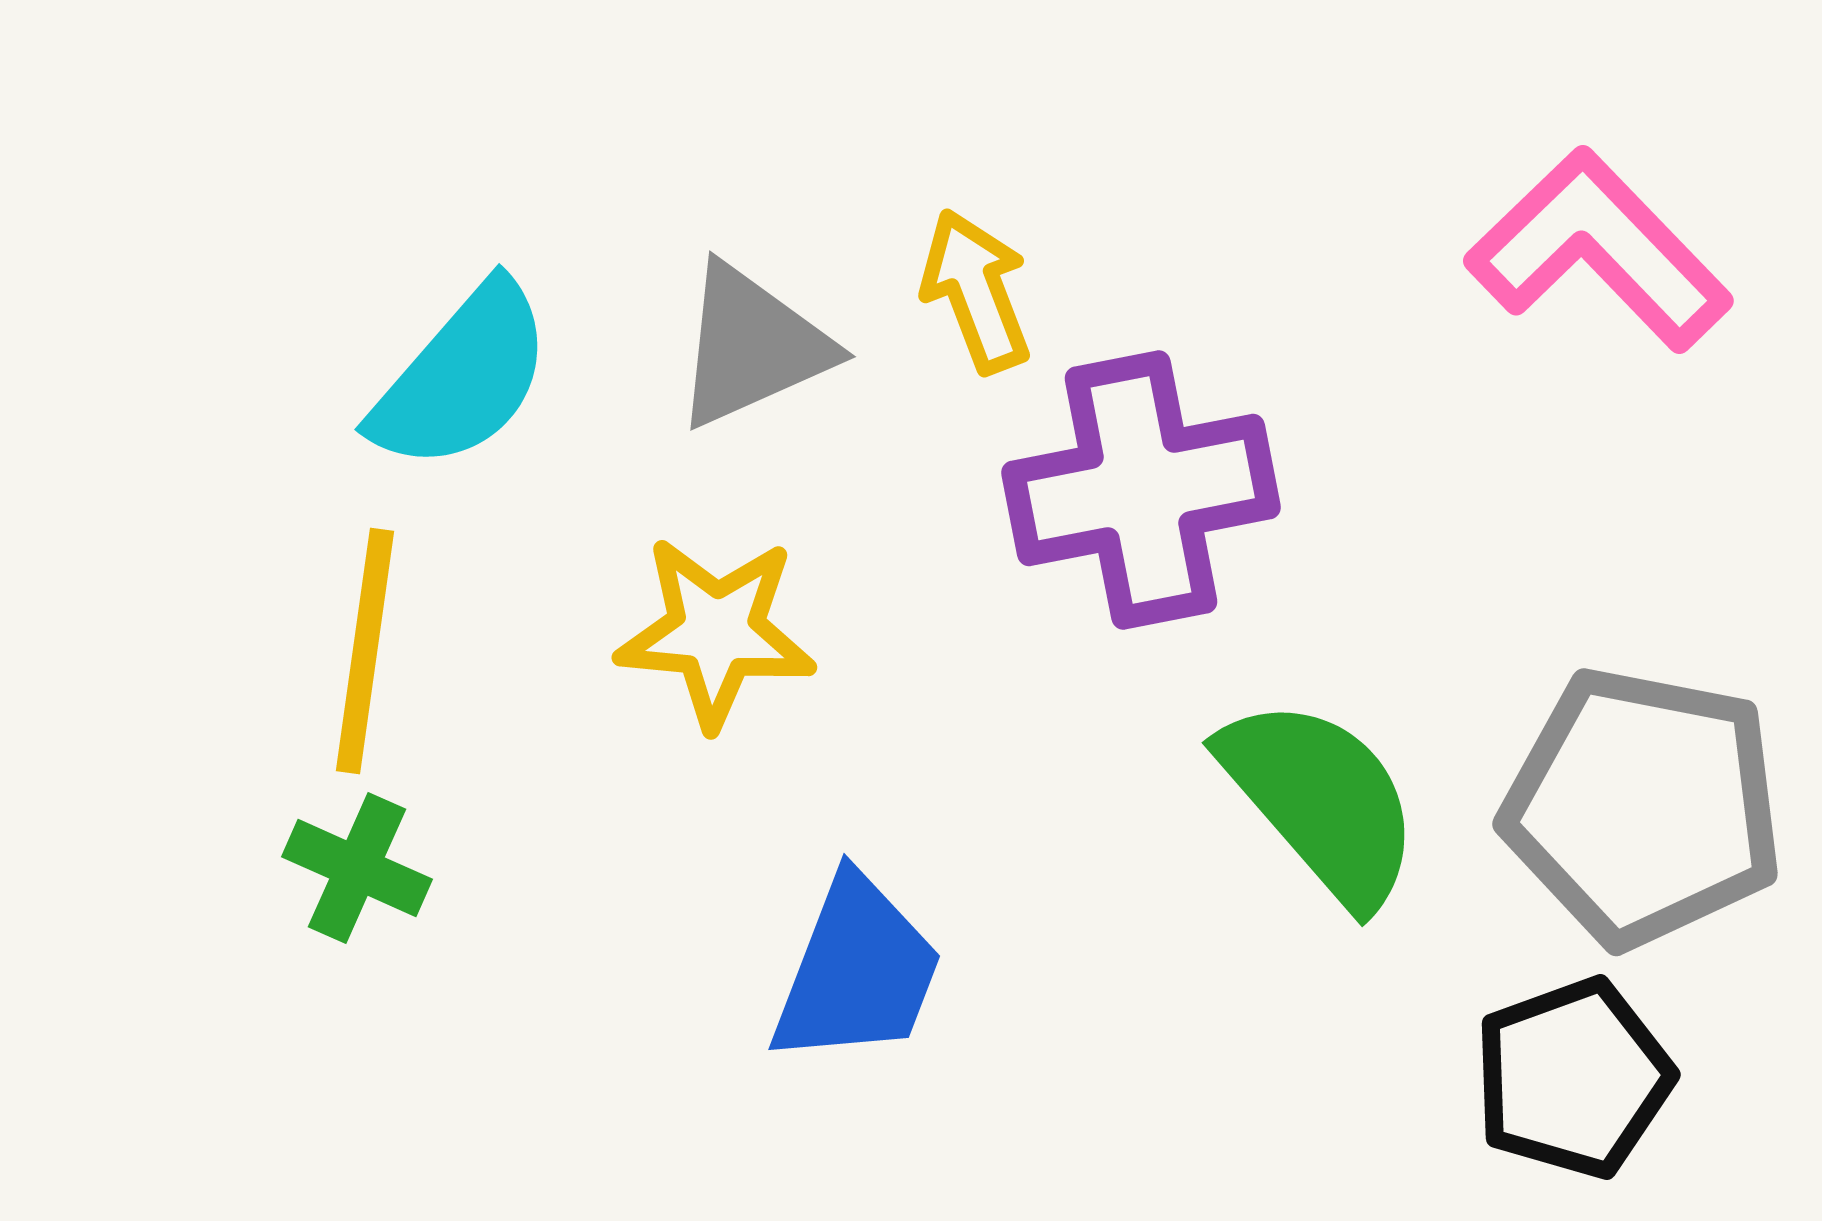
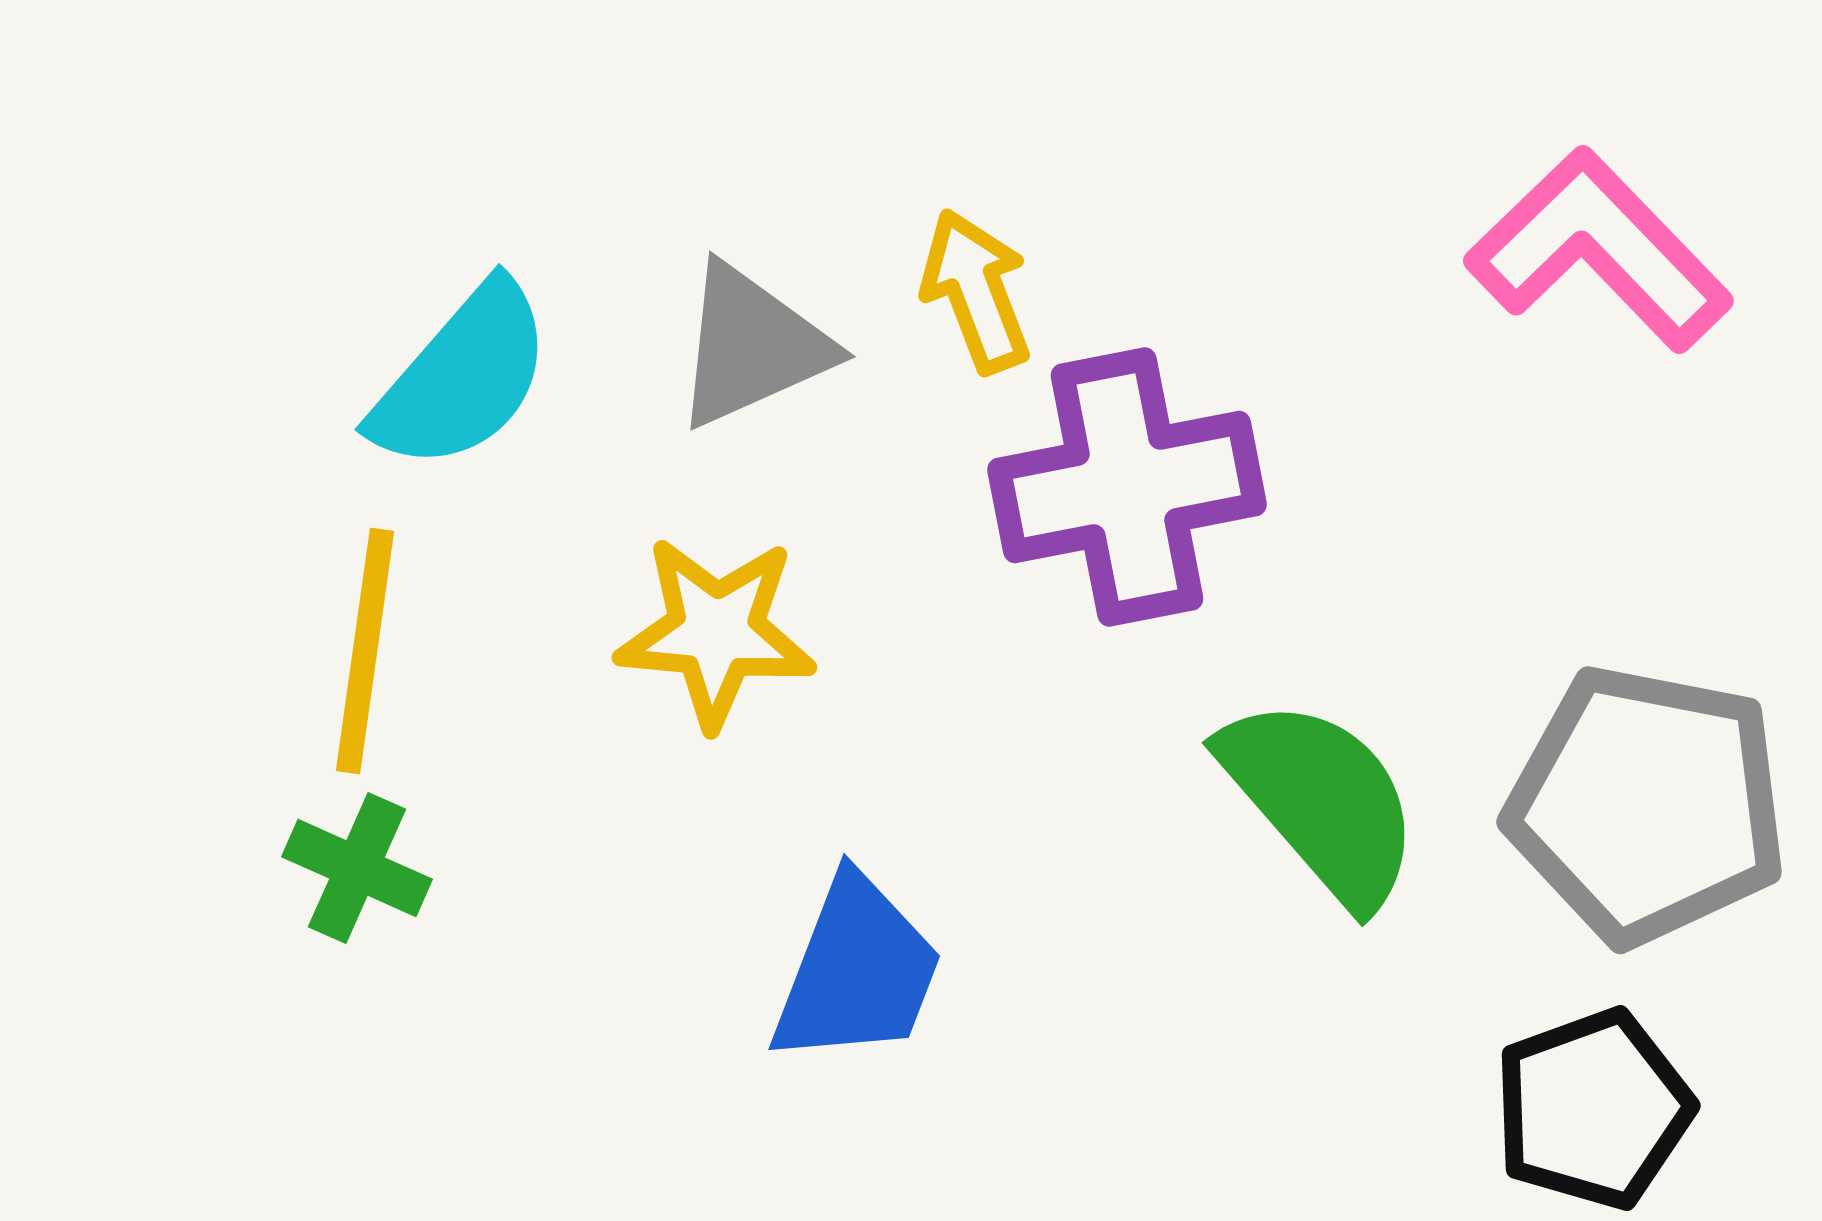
purple cross: moved 14 px left, 3 px up
gray pentagon: moved 4 px right, 2 px up
black pentagon: moved 20 px right, 31 px down
